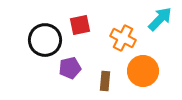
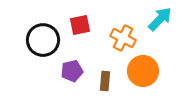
black circle: moved 2 px left
purple pentagon: moved 2 px right, 3 px down
